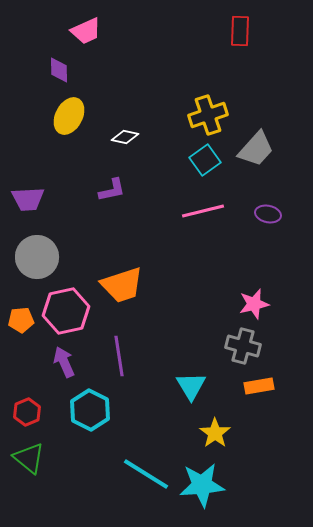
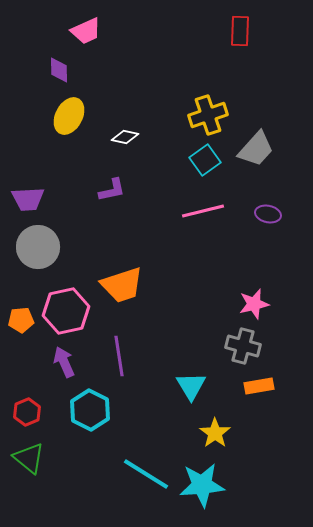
gray circle: moved 1 px right, 10 px up
